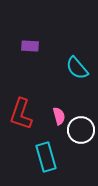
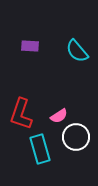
cyan semicircle: moved 17 px up
pink semicircle: rotated 72 degrees clockwise
white circle: moved 5 px left, 7 px down
cyan rectangle: moved 6 px left, 8 px up
